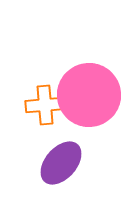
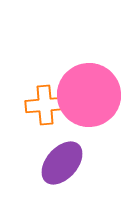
purple ellipse: moved 1 px right
